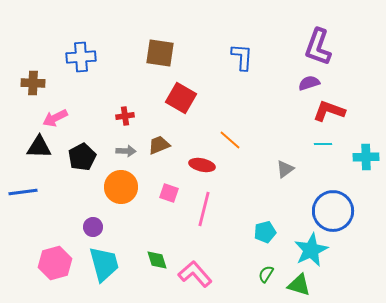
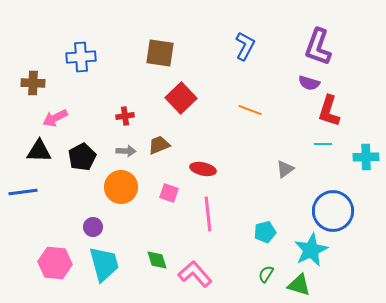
blue L-shape: moved 3 px right, 11 px up; rotated 24 degrees clockwise
purple semicircle: rotated 145 degrees counterclockwise
red square: rotated 16 degrees clockwise
red L-shape: rotated 92 degrees counterclockwise
orange line: moved 20 px right, 30 px up; rotated 20 degrees counterclockwise
black triangle: moved 4 px down
red ellipse: moved 1 px right, 4 px down
pink line: moved 4 px right, 5 px down; rotated 20 degrees counterclockwise
pink hexagon: rotated 20 degrees clockwise
